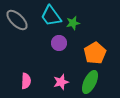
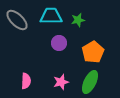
cyan trapezoid: rotated 125 degrees clockwise
green star: moved 5 px right, 3 px up
orange pentagon: moved 2 px left, 1 px up
